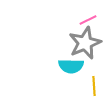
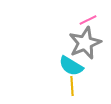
cyan semicircle: rotated 30 degrees clockwise
yellow line: moved 22 px left
